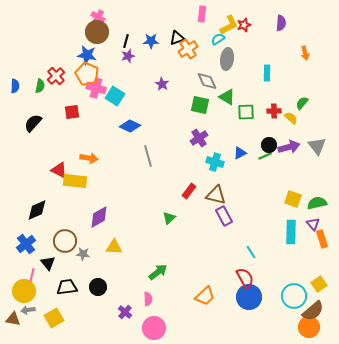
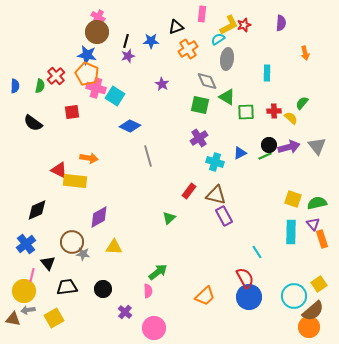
black triangle at (177, 38): moved 1 px left, 11 px up
black semicircle at (33, 123): rotated 96 degrees counterclockwise
brown circle at (65, 241): moved 7 px right, 1 px down
cyan line at (251, 252): moved 6 px right
black circle at (98, 287): moved 5 px right, 2 px down
pink semicircle at (148, 299): moved 8 px up
